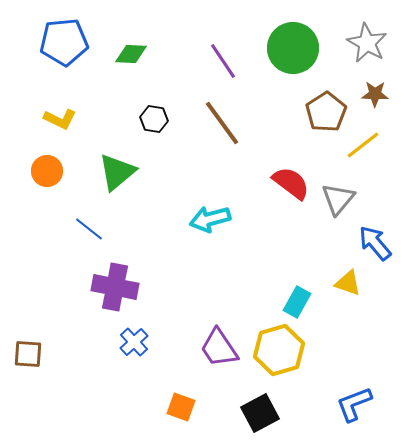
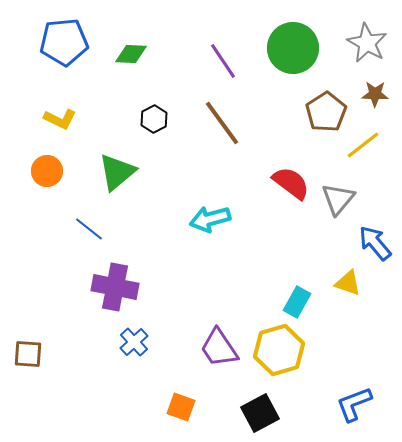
black hexagon: rotated 24 degrees clockwise
